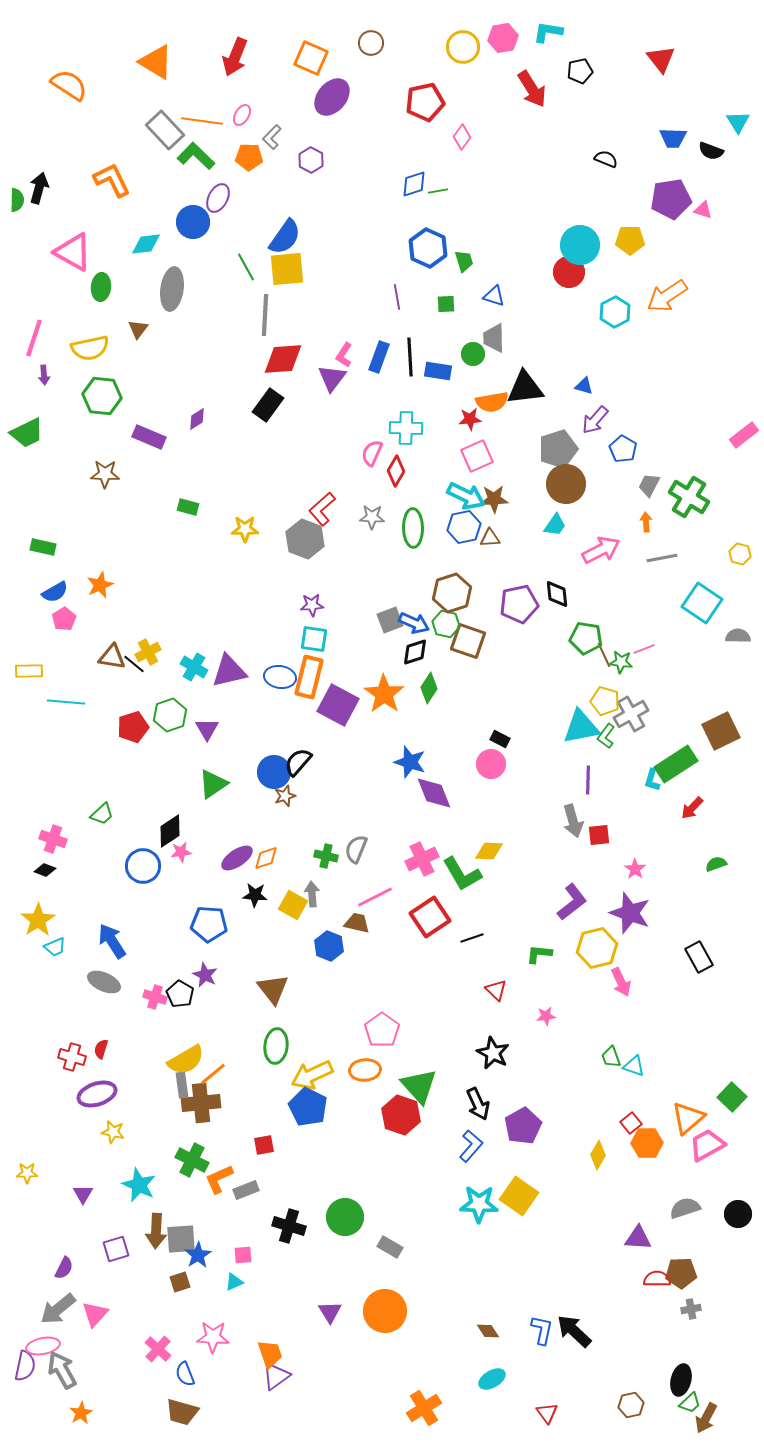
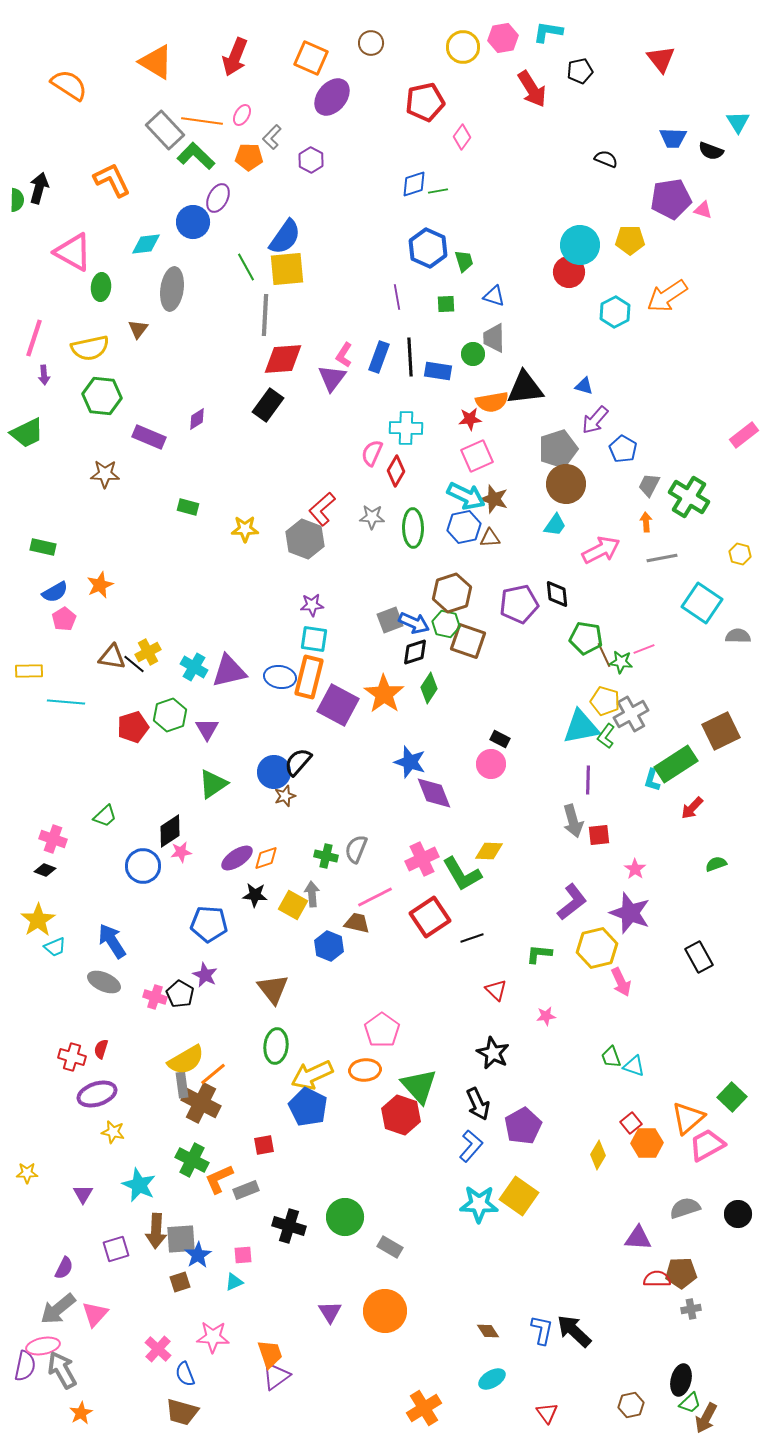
brown star at (494, 499): rotated 20 degrees clockwise
green trapezoid at (102, 814): moved 3 px right, 2 px down
brown cross at (201, 1103): rotated 33 degrees clockwise
